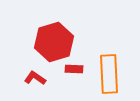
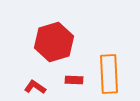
red rectangle: moved 11 px down
red L-shape: moved 9 px down
